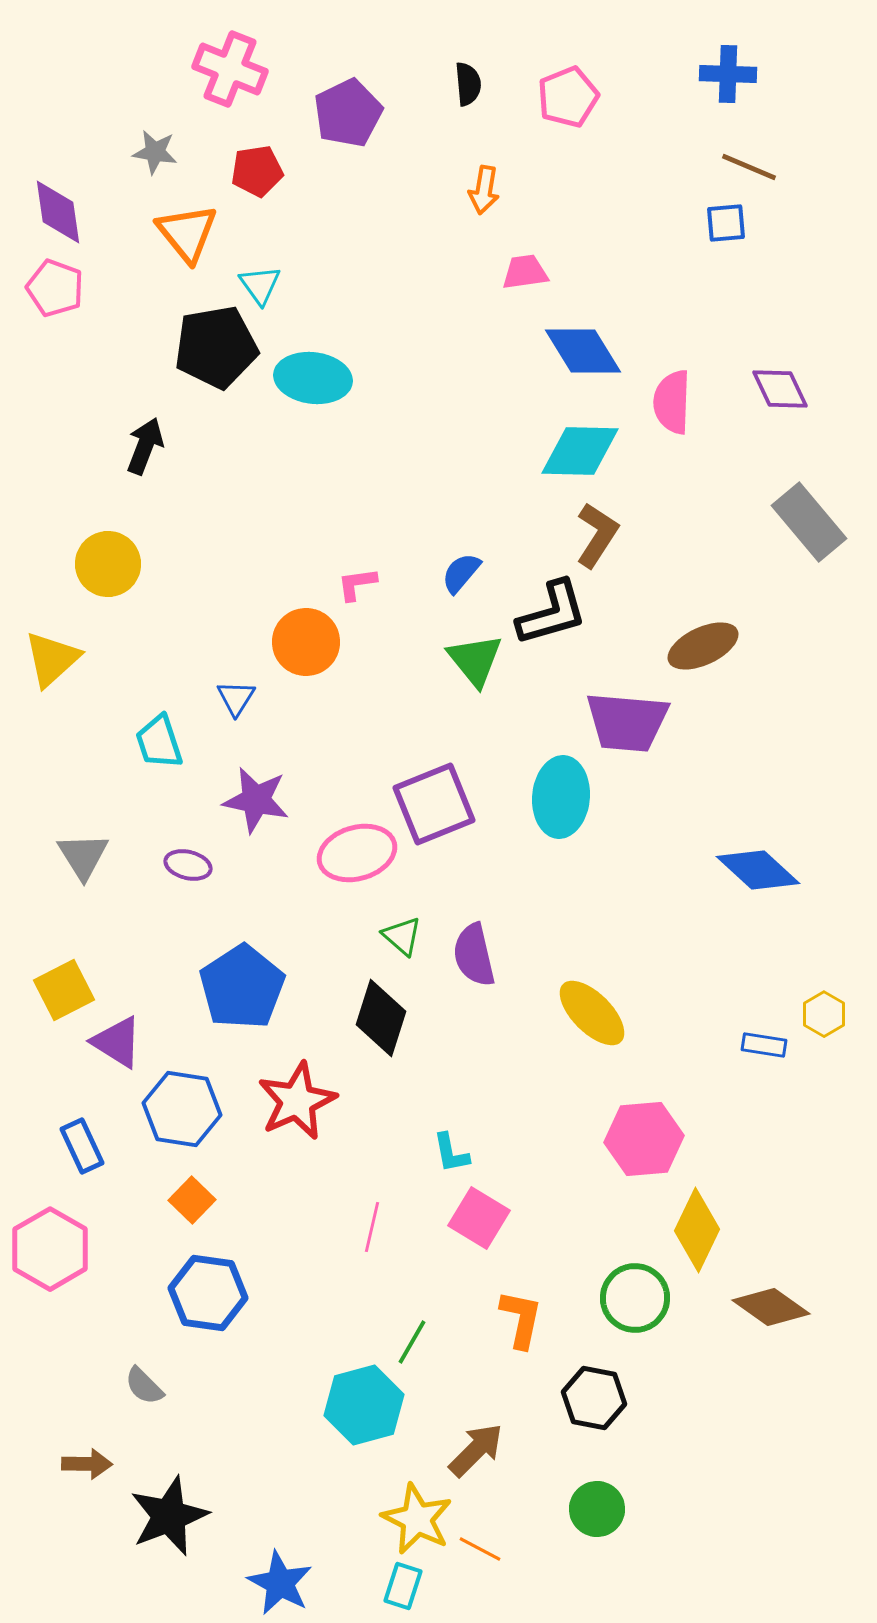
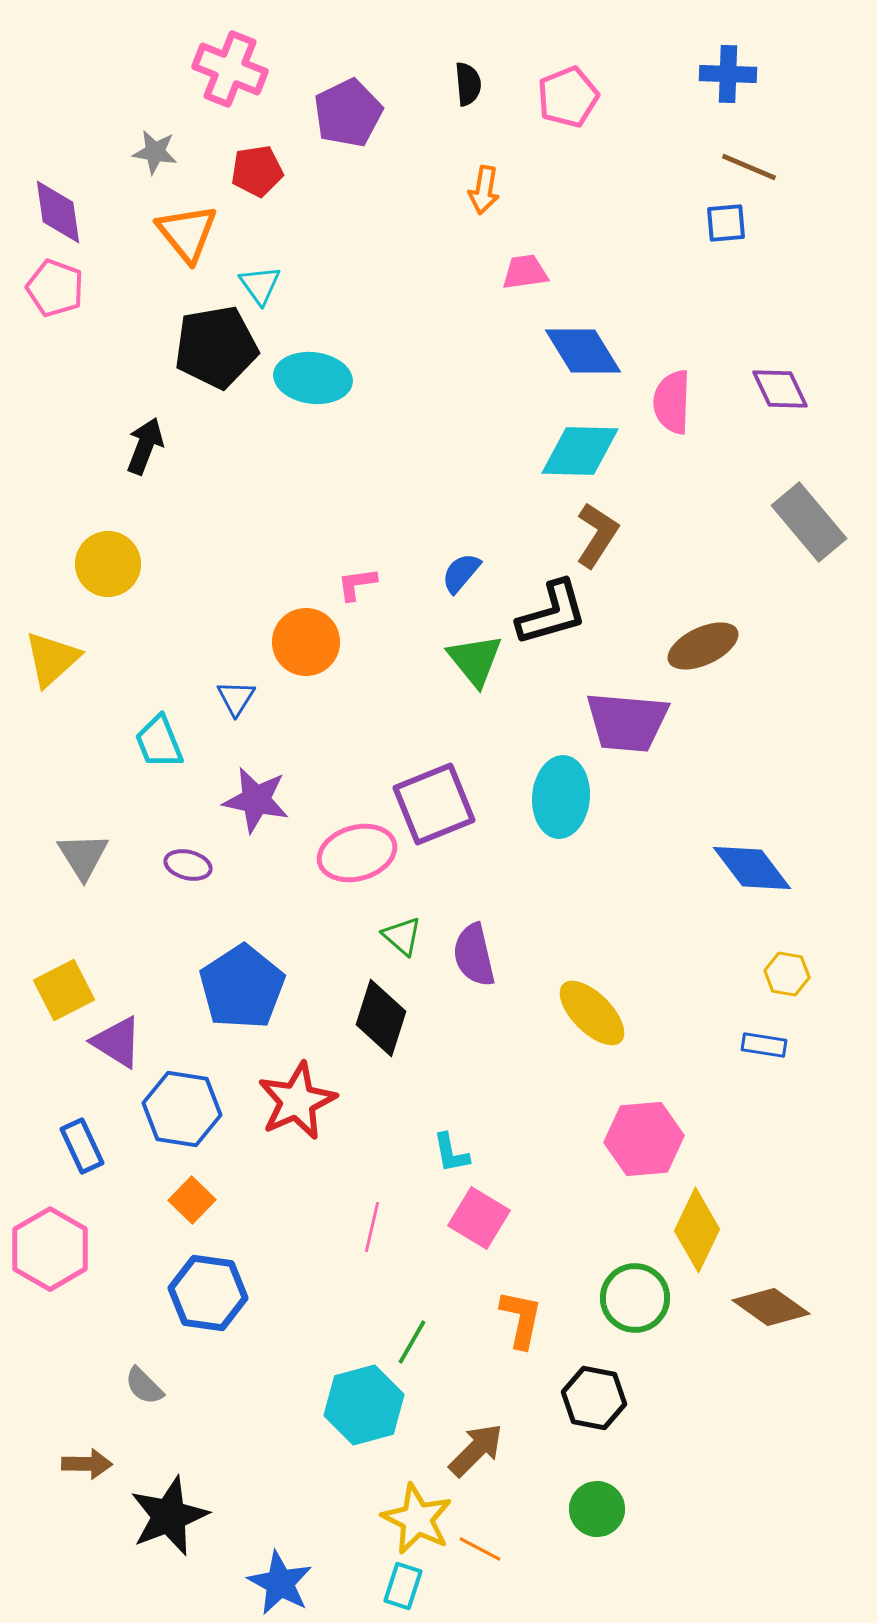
cyan trapezoid at (159, 742): rotated 4 degrees counterclockwise
blue diamond at (758, 870): moved 6 px left, 2 px up; rotated 10 degrees clockwise
yellow hexagon at (824, 1014): moved 37 px left, 40 px up; rotated 21 degrees counterclockwise
